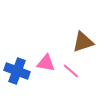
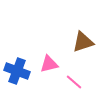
pink triangle: moved 3 px right, 1 px down; rotated 24 degrees counterclockwise
pink line: moved 3 px right, 11 px down
